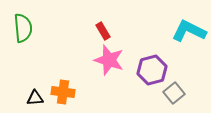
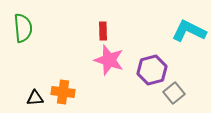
red rectangle: rotated 30 degrees clockwise
